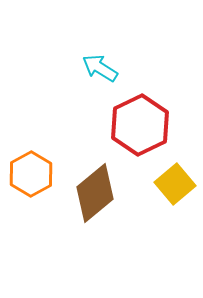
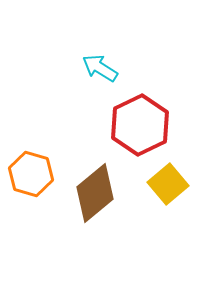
orange hexagon: rotated 15 degrees counterclockwise
yellow square: moved 7 px left
